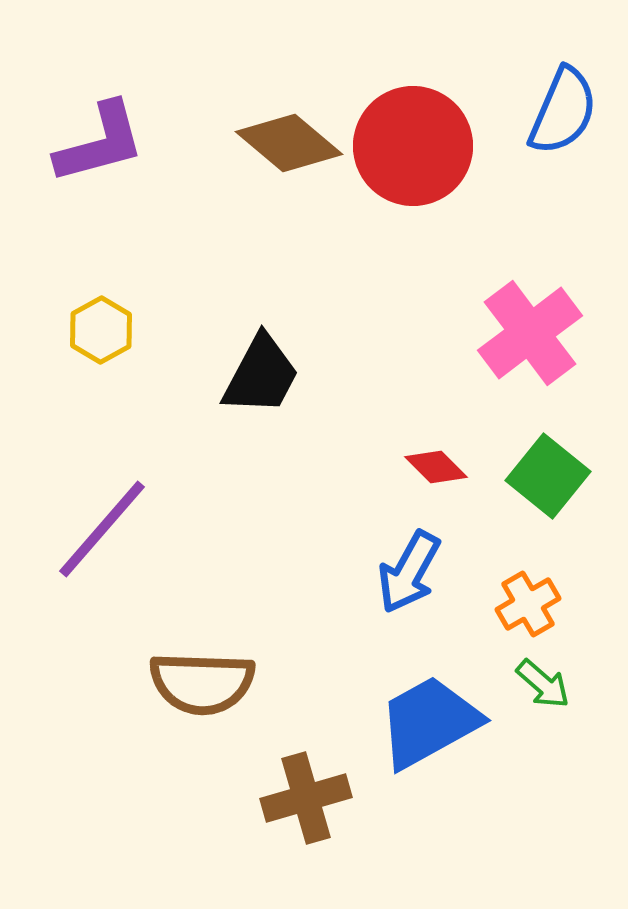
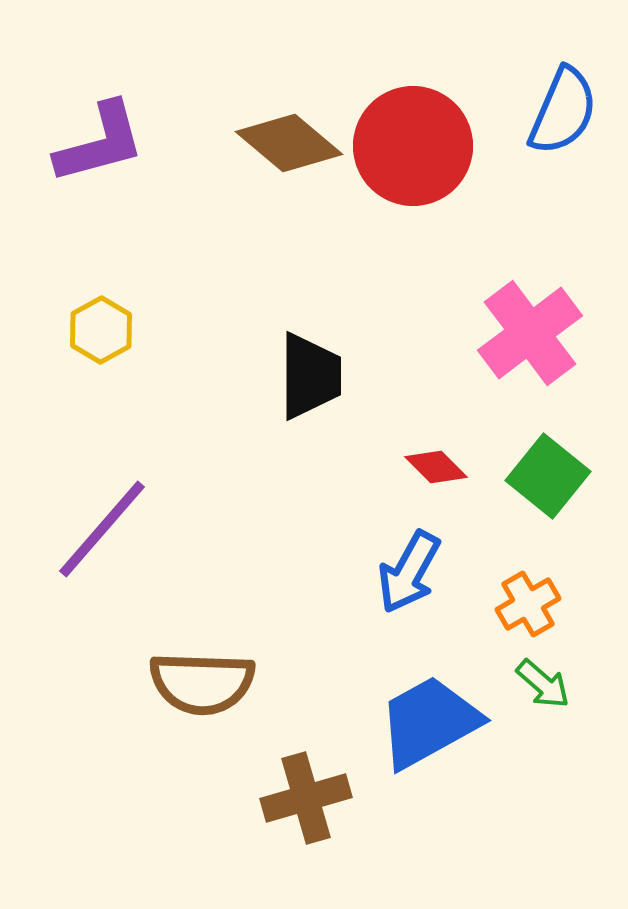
black trapezoid: moved 49 px right, 1 px down; rotated 28 degrees counterclockwise
